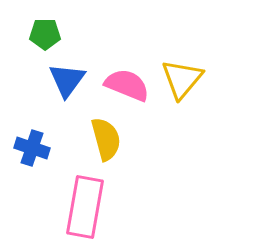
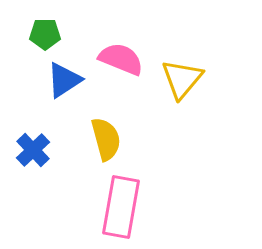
blue triangle: moved 3 px left; rotated 21 degrees clockwise
pink semicircle: moved 6 px left, 26 px up
blue cross: moved 1 px right, 2 px down; rotated 28 degrees clockwise
pink rectangle: moved 36 px right
